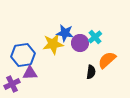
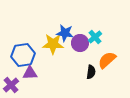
yellow star: rotated 10 degrees clockwise
purple cross: moved 1 px left, 1 px down; rotated 14 degrees counterclockwise
